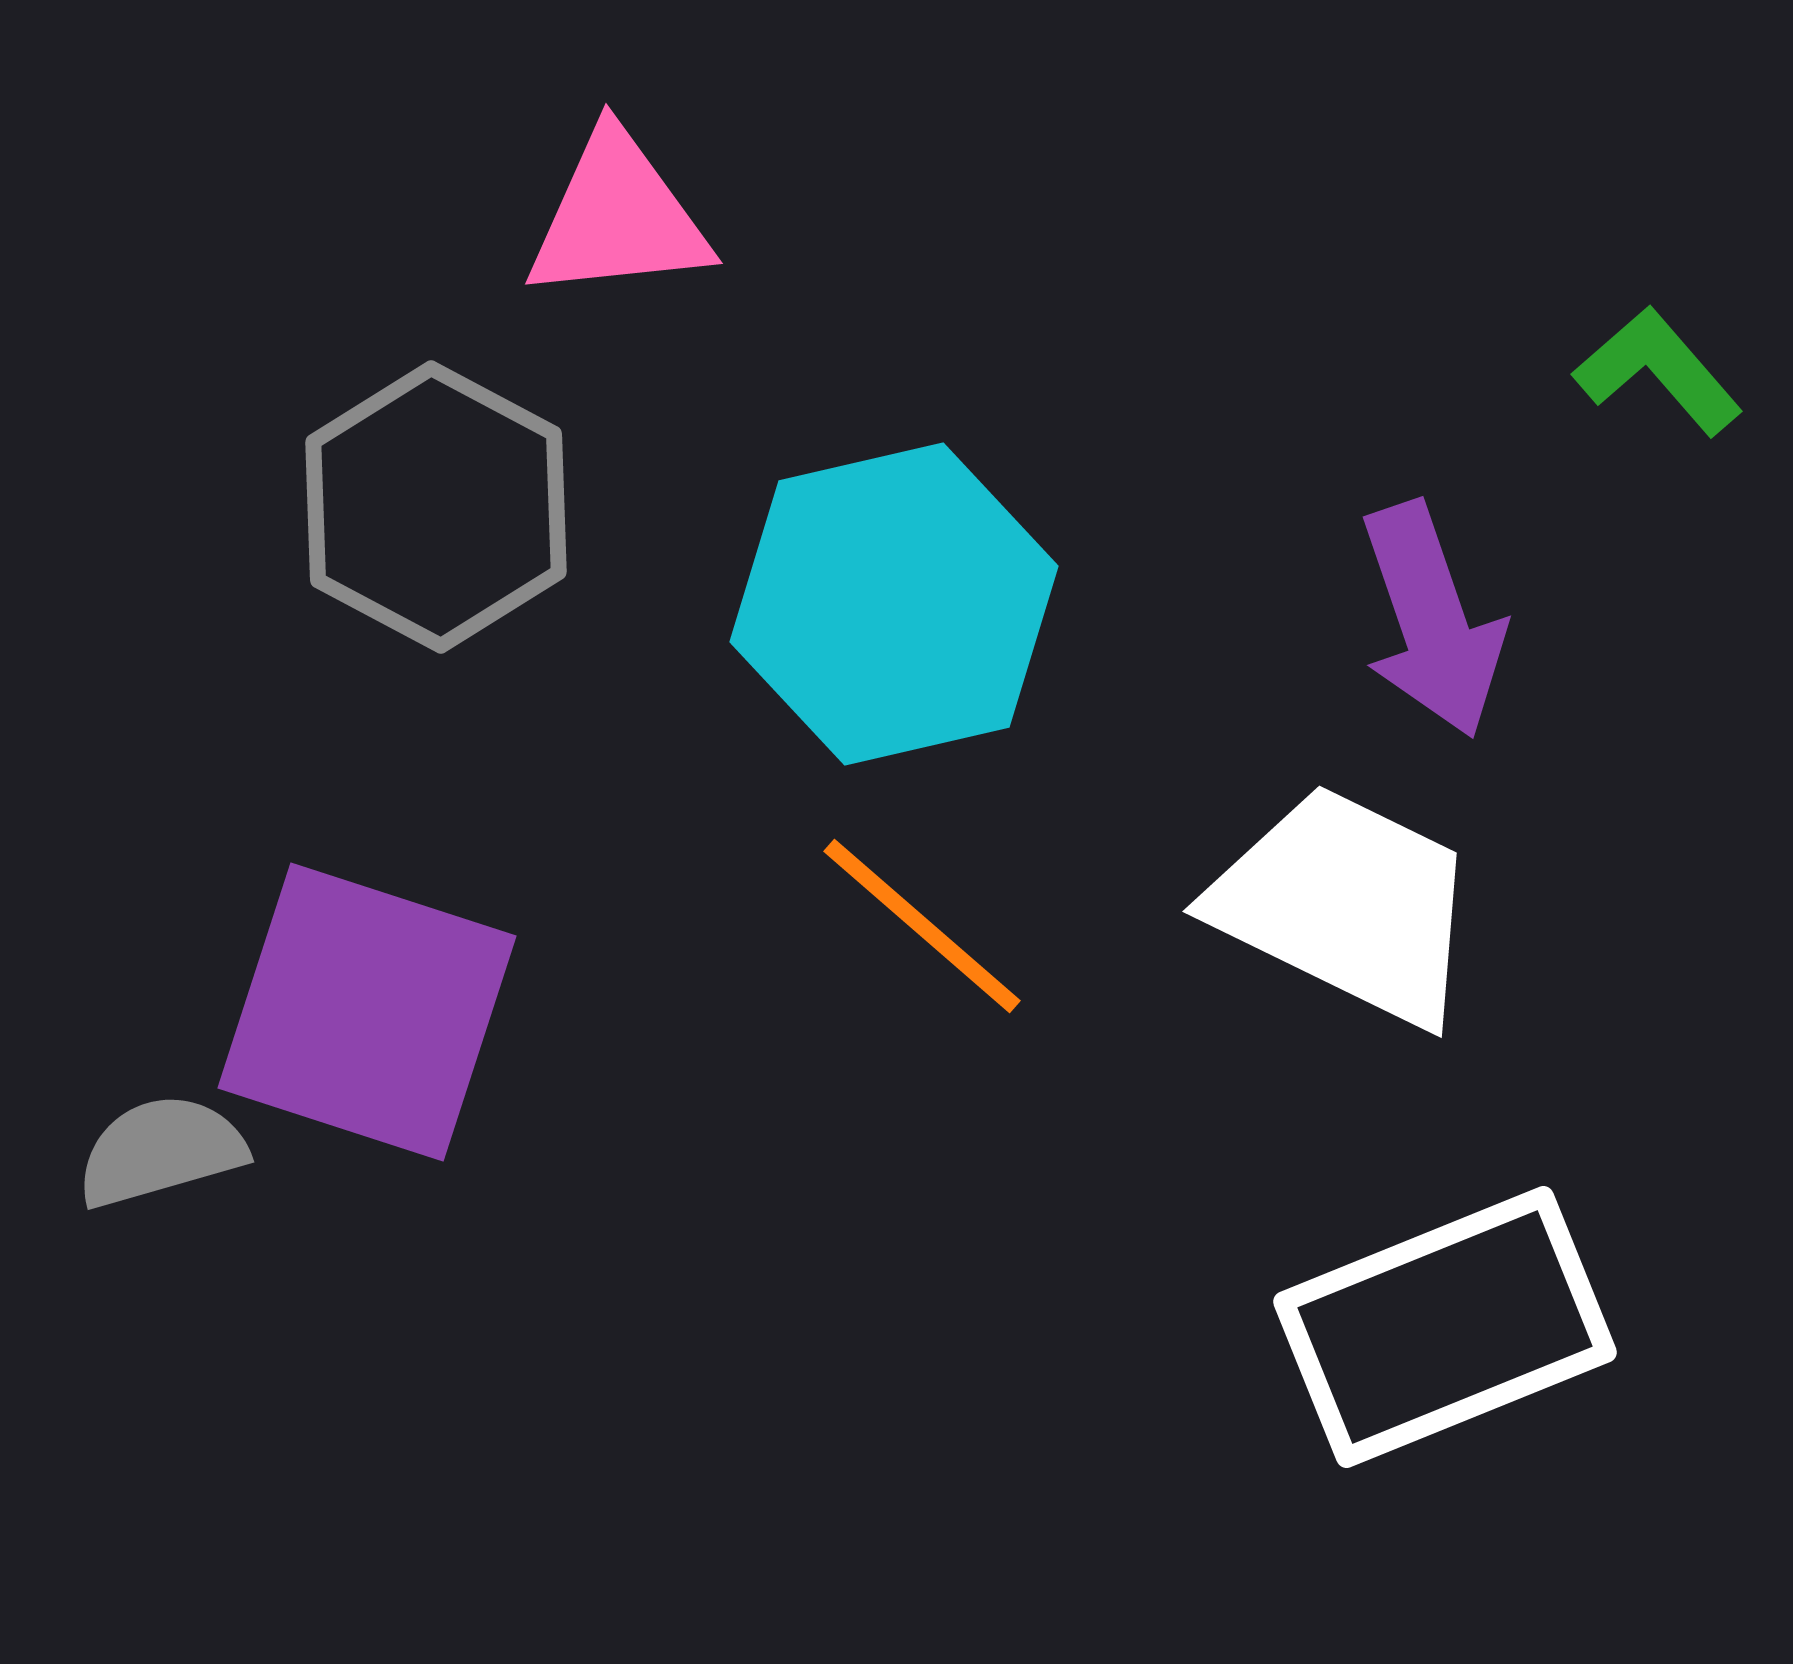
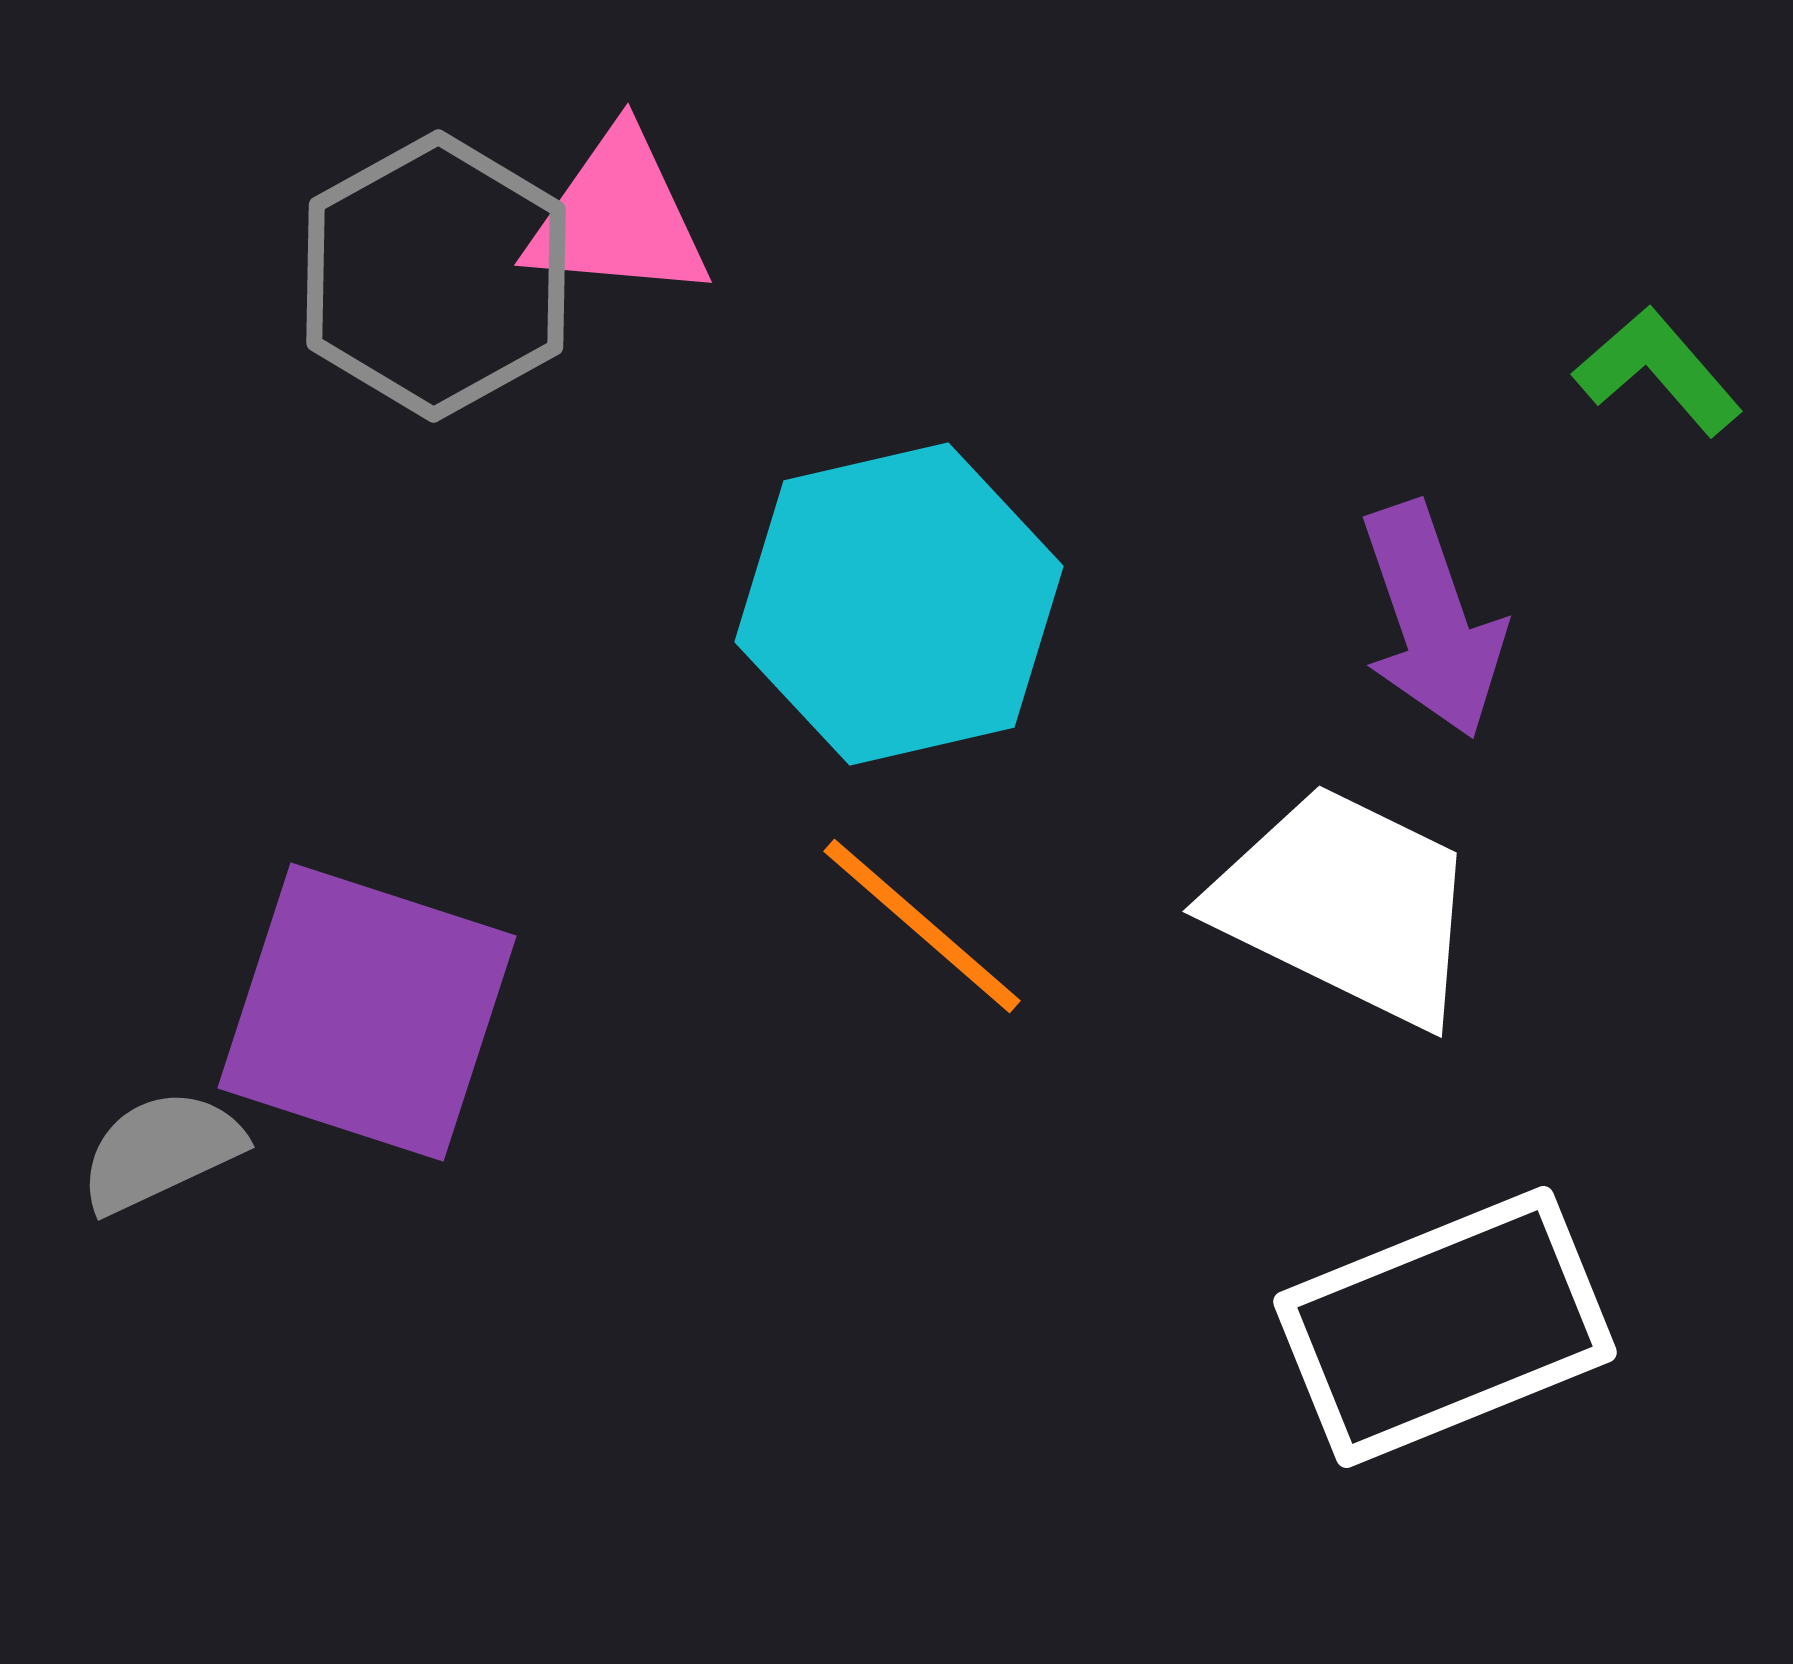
pink triangle: rotated 11 degrees clockwise
gray hexagon: moved 231 px up; rotated 3 degrees clockwise
cyan hexagon: moved 5 px right
gray semicircle: rotated 9 degrees counterclockwise
